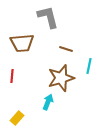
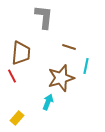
gray L-shape: moved 4 px left; rotated 20 degrees clockwise
brown trapezoid: moved 1 px left, 10 px down; rotated 80 degrees counterclockwise
brown line: moved 3 px right, 2 px up
cyan line: moved 3 px left
red line: rotated 32 degrees counterclockwise
